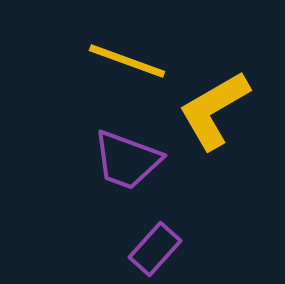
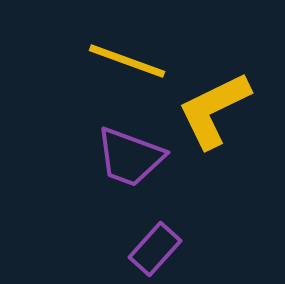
yellow L-shape: rotated 4 degrees clockwise
purple trapezoid: moved 3 px right, 3 px up
